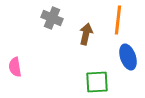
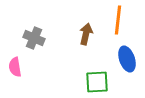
gray cross: moved 18 px left, 20 px down
blue ellipse: moved 1 px left, 2 px down
